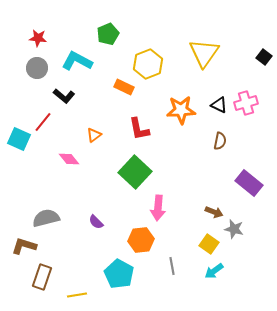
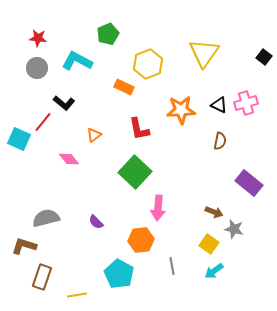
black L-shape: moved 7 px down
